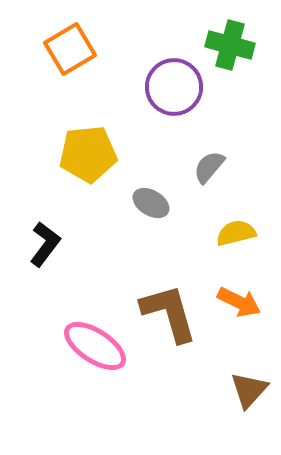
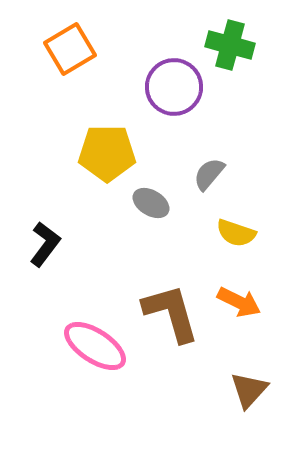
yellow pentagon: moved 19 px right, 1 px up; rotated 6 degrees clockwise
gray semicircle: moved 7 px down
yellow semicircle: rotated 147 degrees counterclockwise
brown L-shape: moved 2 px right
